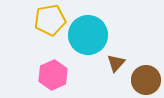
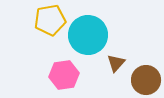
pink hexagon: moved 11 px right; rotated 16 degrees clockwise
